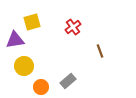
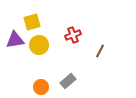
red cross: moved 8 px down; rotated 14 degrees clockwise
brown line: rotated 48 degrees clockwise
yellow circle: moved 15 px right, 21 px up
